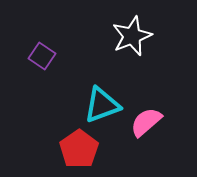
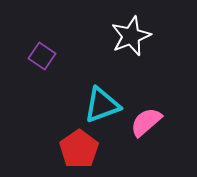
white star: moved 1 px left
